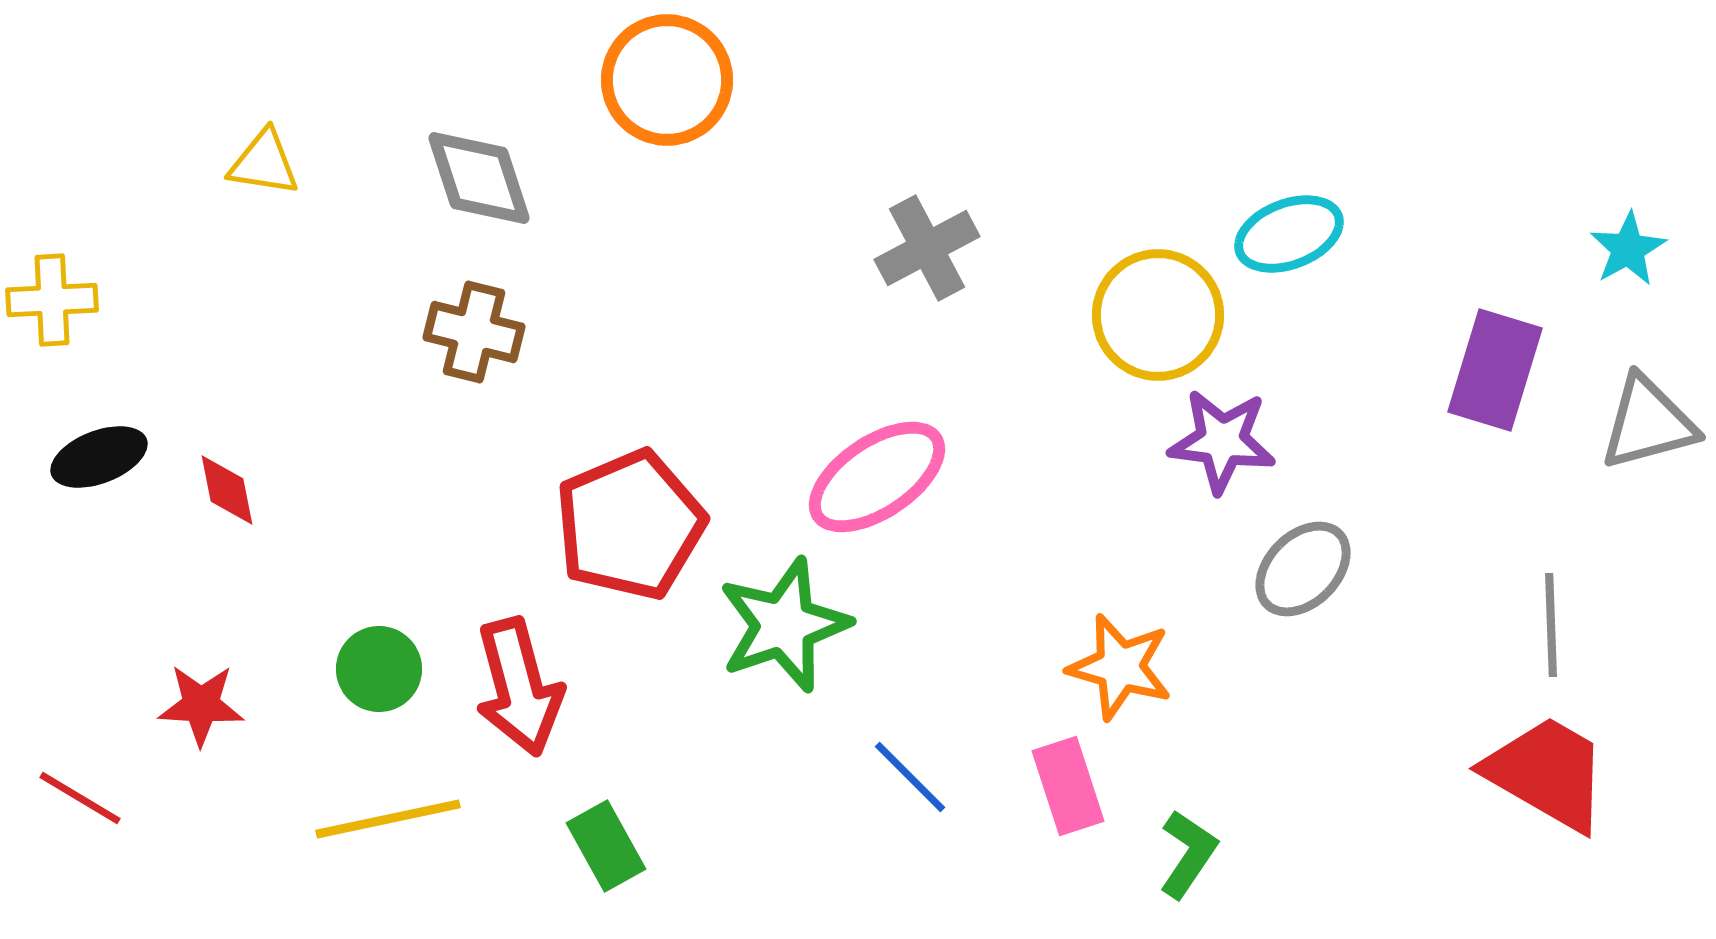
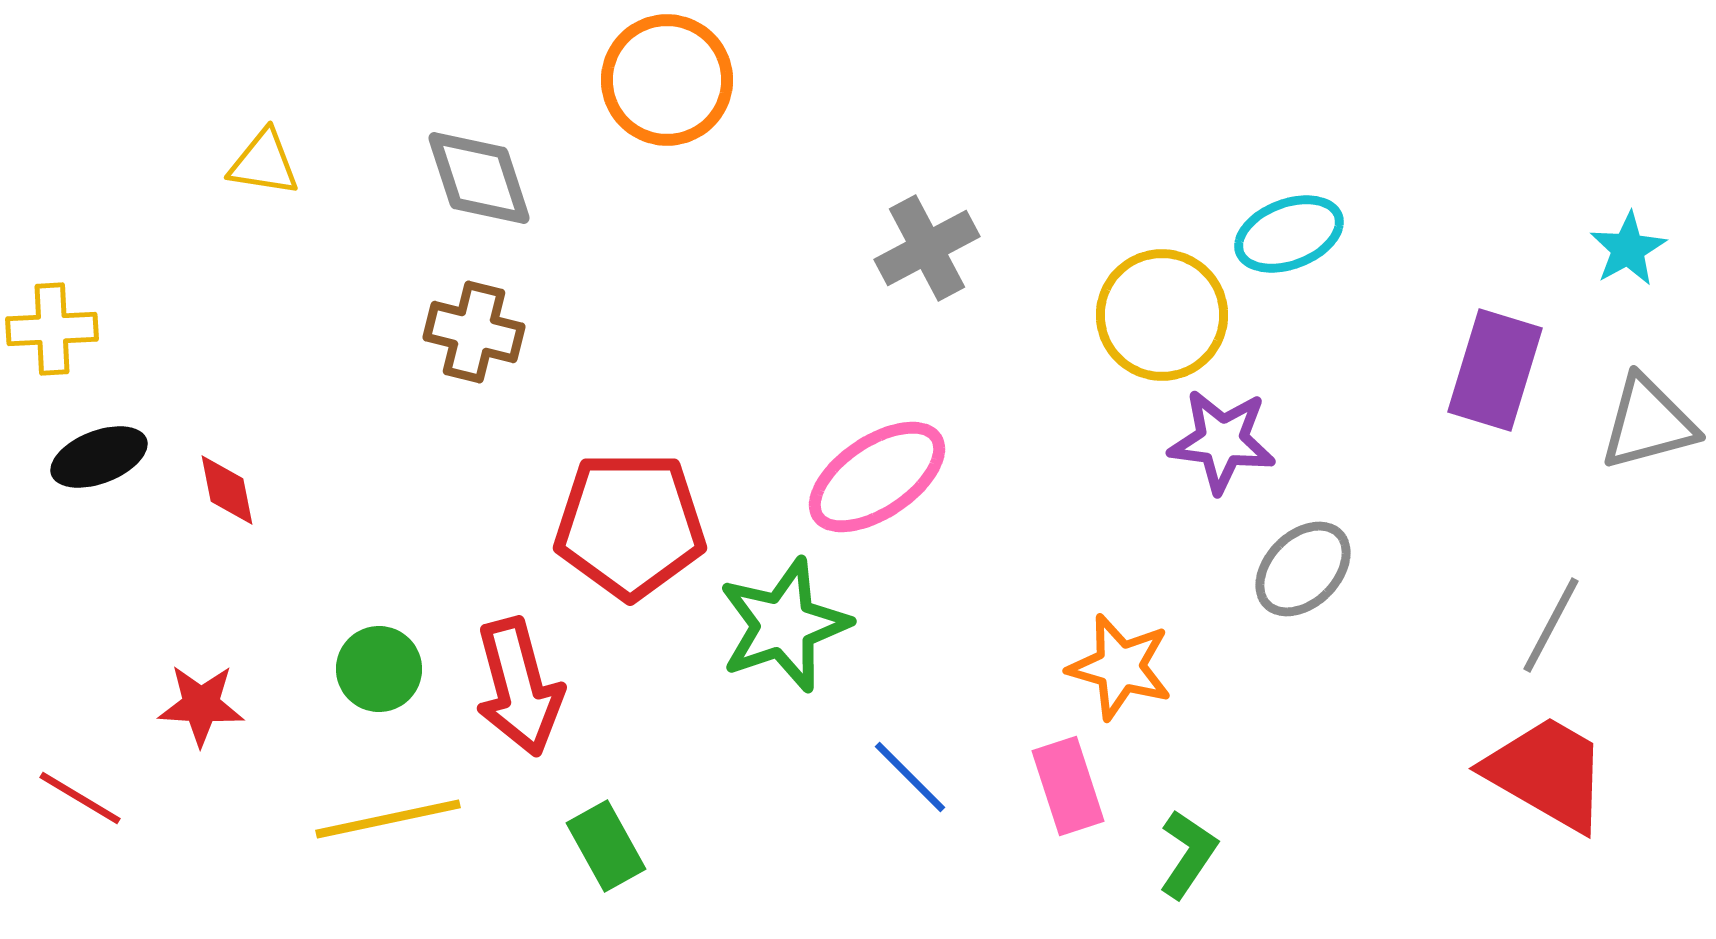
yellow cross: moved 29 px down
yellow circle: moved 4 px right
red pentagon: rotated 23 degrees clockwise
gray line: rotated 30 degrees clockwise
